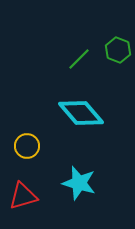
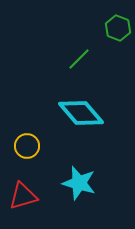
green hexagon: moved 22 px up
